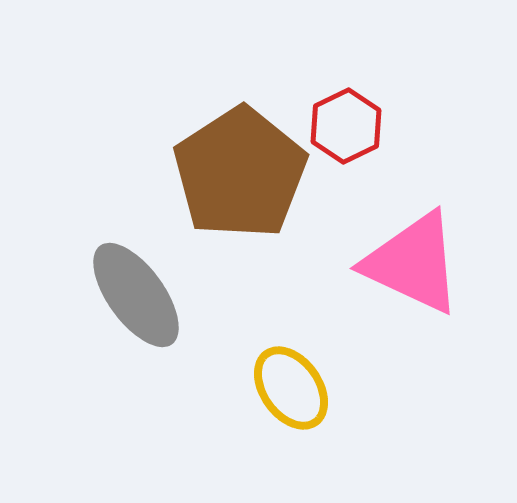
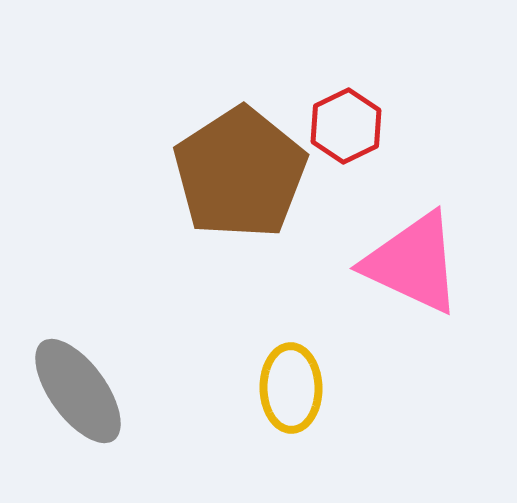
gray ellipse: moved 58 px left, 96 px down
yellow ellipse: rotated 34 degrees clockwise
